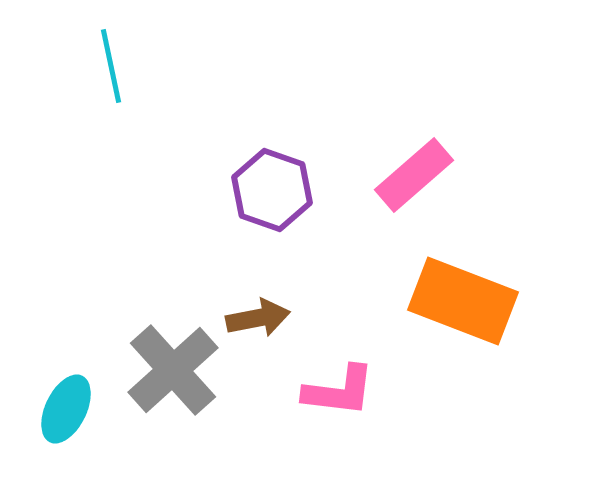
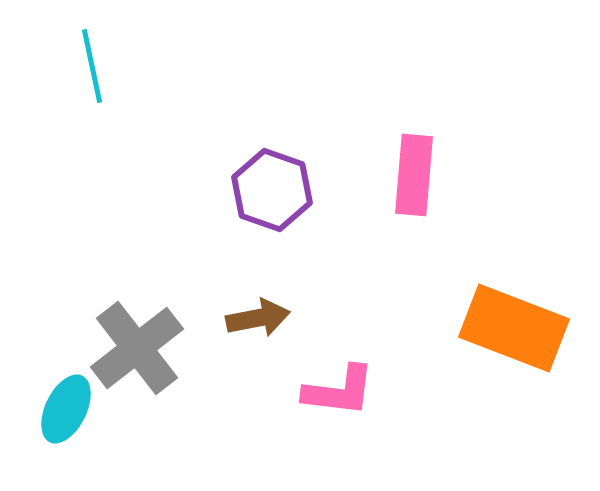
cyan line: moved 19 px left
pink rectangle: rotated 44 degrees counterclockwise
orange rectangle: moved 51 px right, 27 px down
gray cross: moved 36 px left, 22 px up; rotated 4 degrees clockwise
